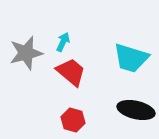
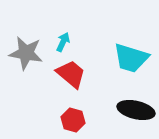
gray star: rotated 24 degrees clockwise
red trapezoid: moved 2 px down
